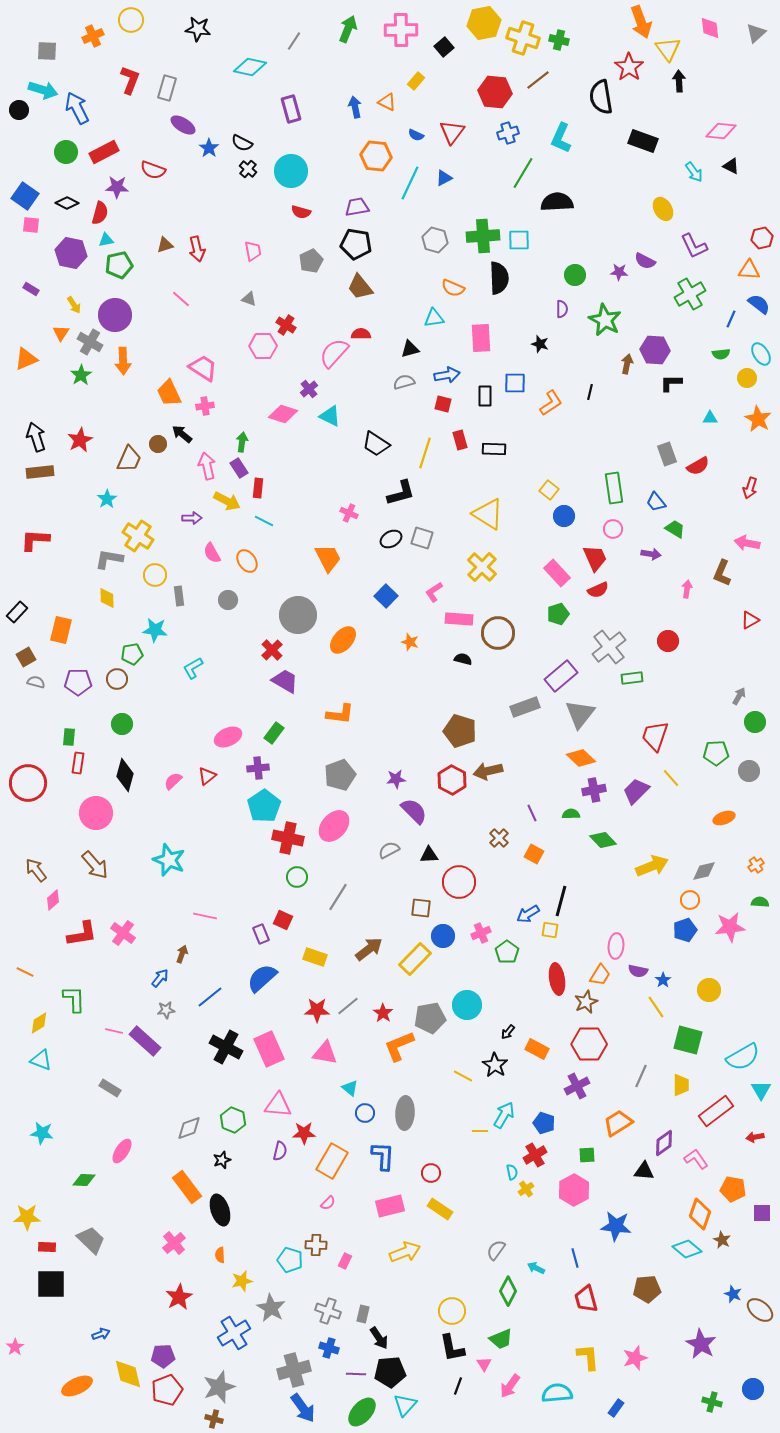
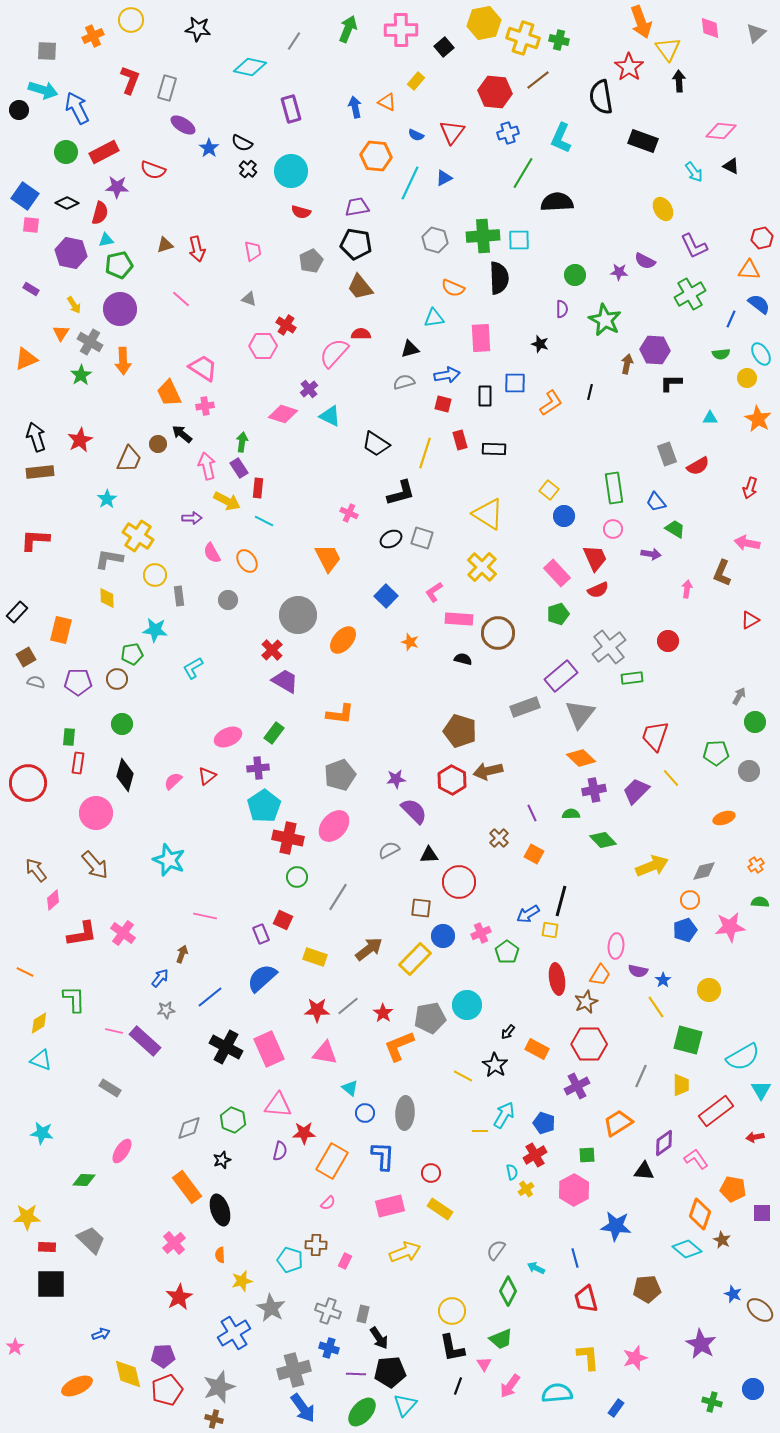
purple circle at (115, 315): moved 5 px right, 6 px up
